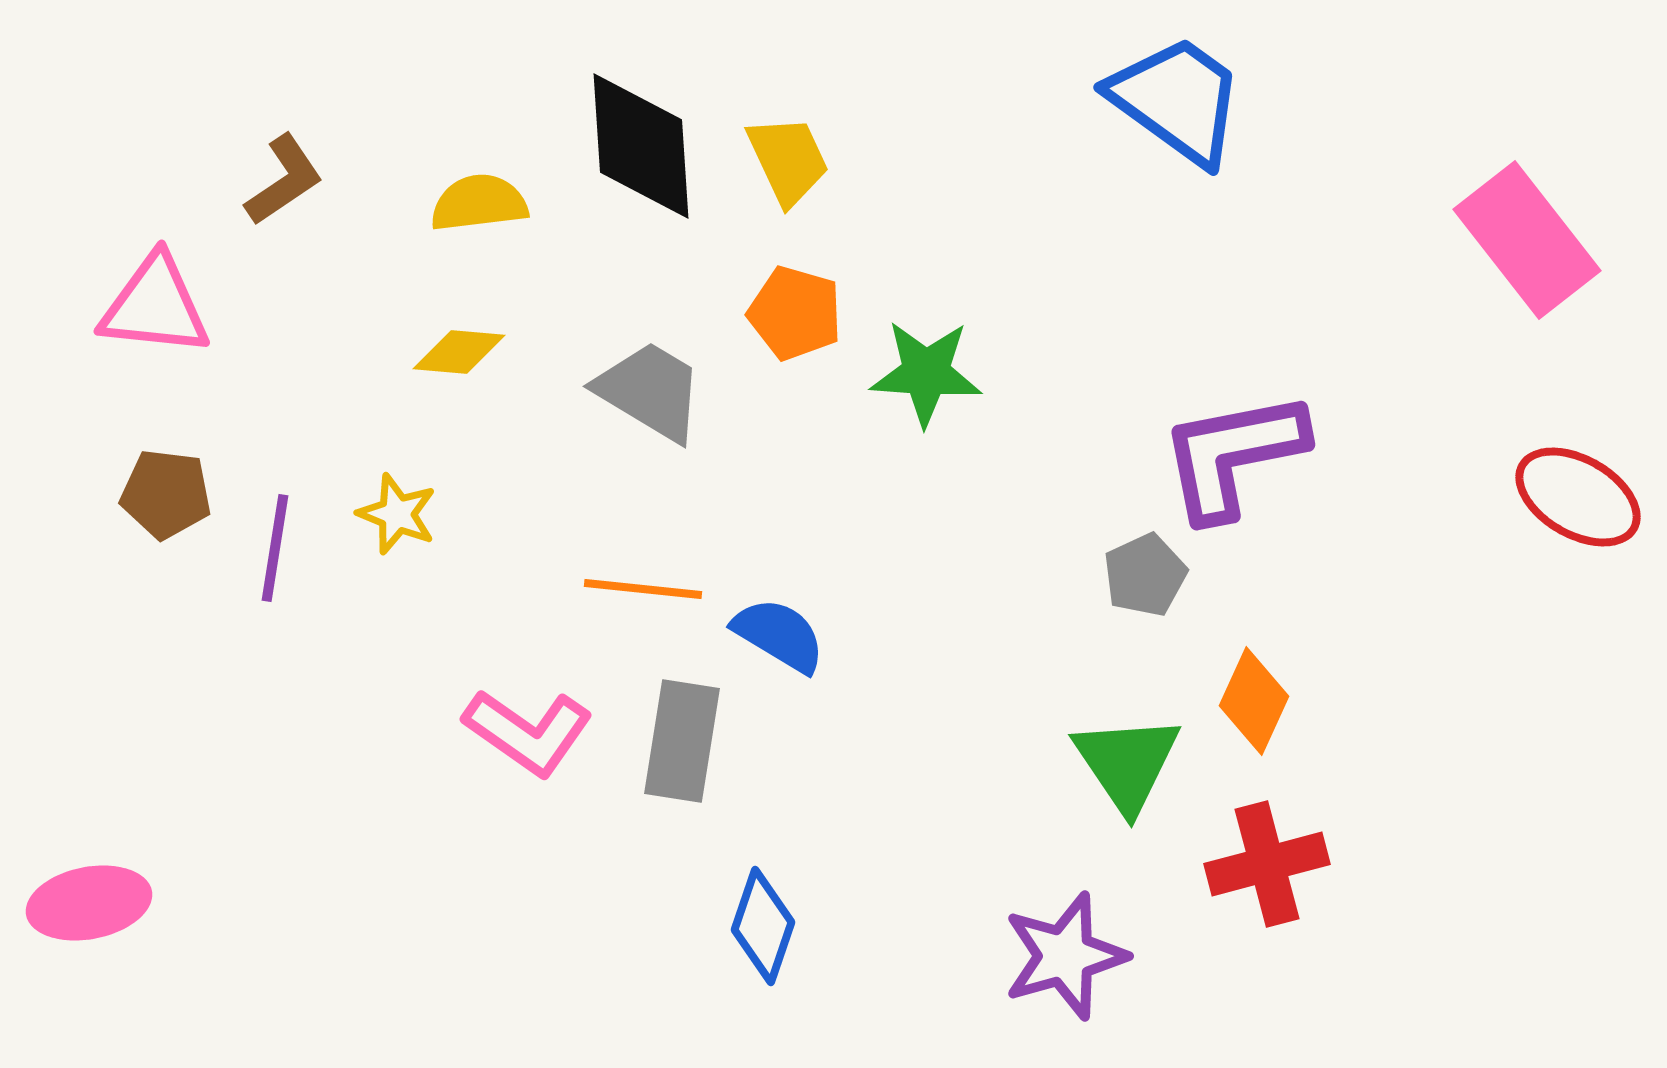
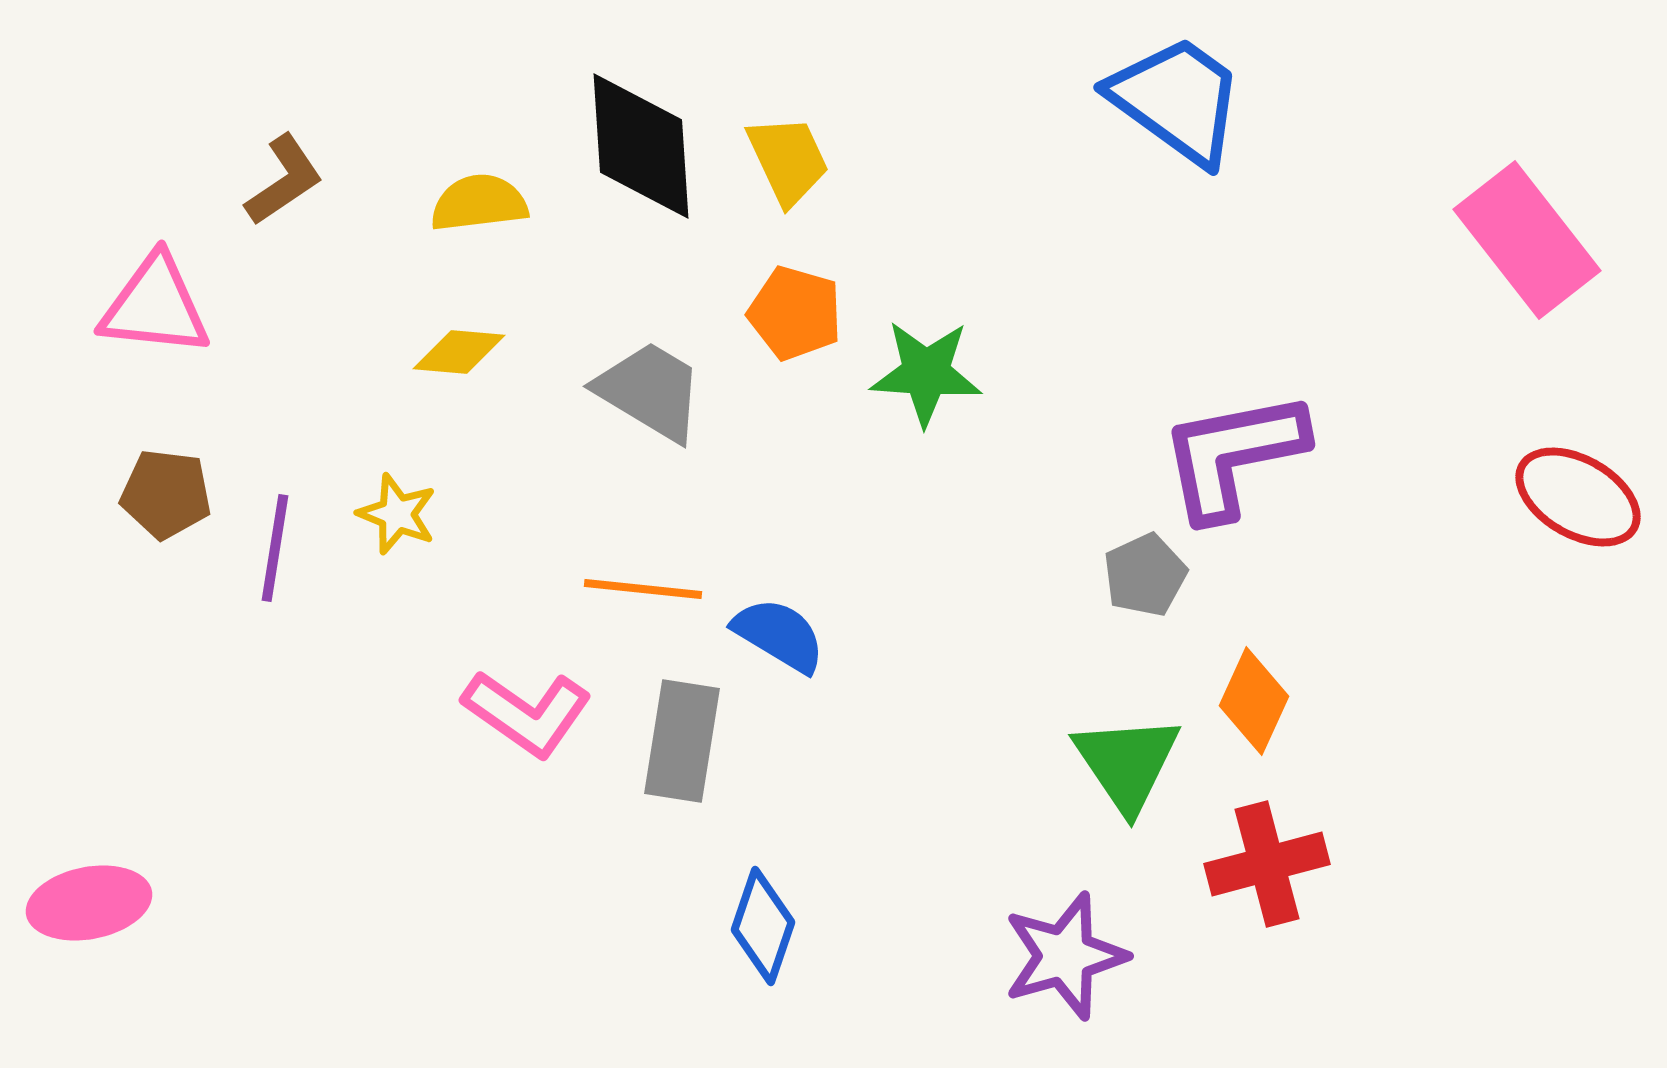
pink L-shape: moved 1 px left, 19 px up
